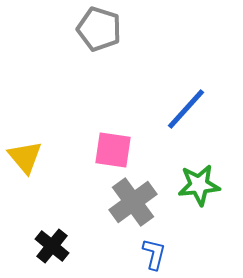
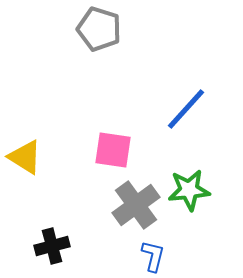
yellow triangle: rotated 18 degrees counterclockwise
green star: moved 10 px left, 5 px down
gray cross: moved 3 px right, 3 px down
black cross: rotated 36 degrees clockwise
blue L-shape: moved 1 px left, 2 px down
